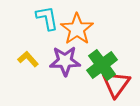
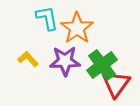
orange star: moved 1 px up
